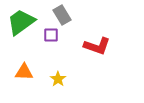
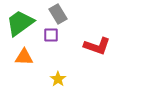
gray rectangle: moved 4 px left, 1 px up
green trapezoid: moved 1 px left, 1 px down
orange triangle: moved 15 px up
